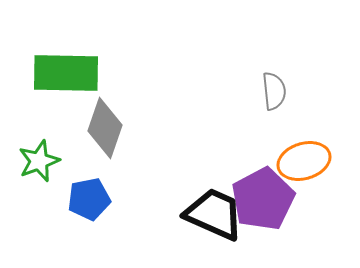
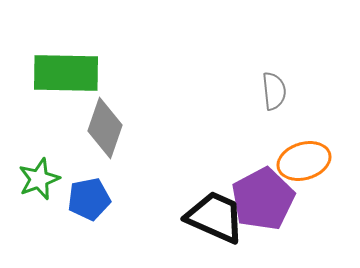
green star: moved 18 px down
black trapezoid: moved 1 px right, 3 px down
